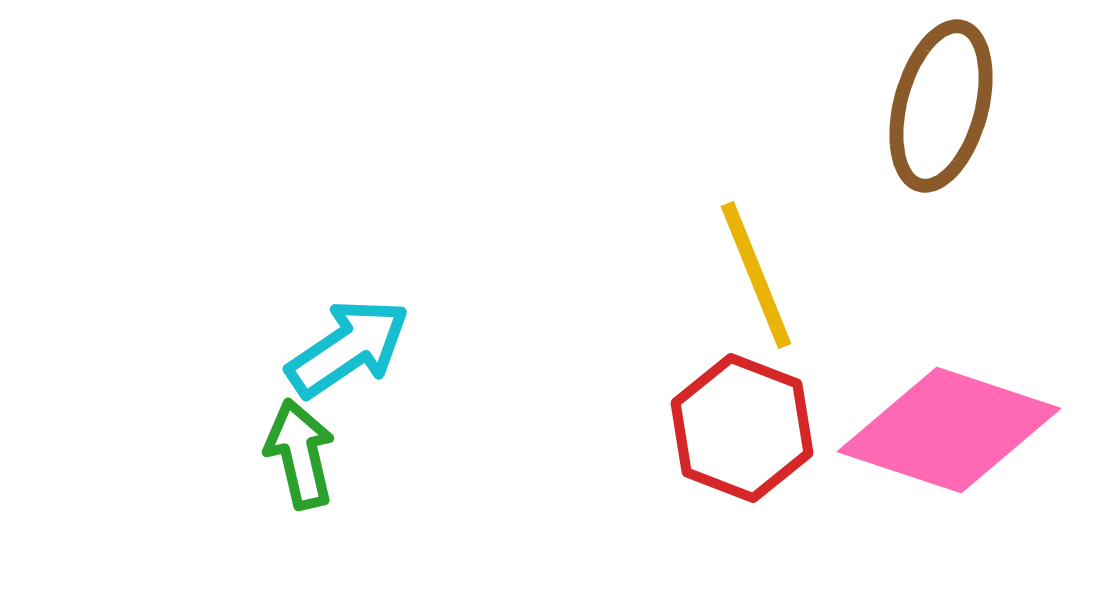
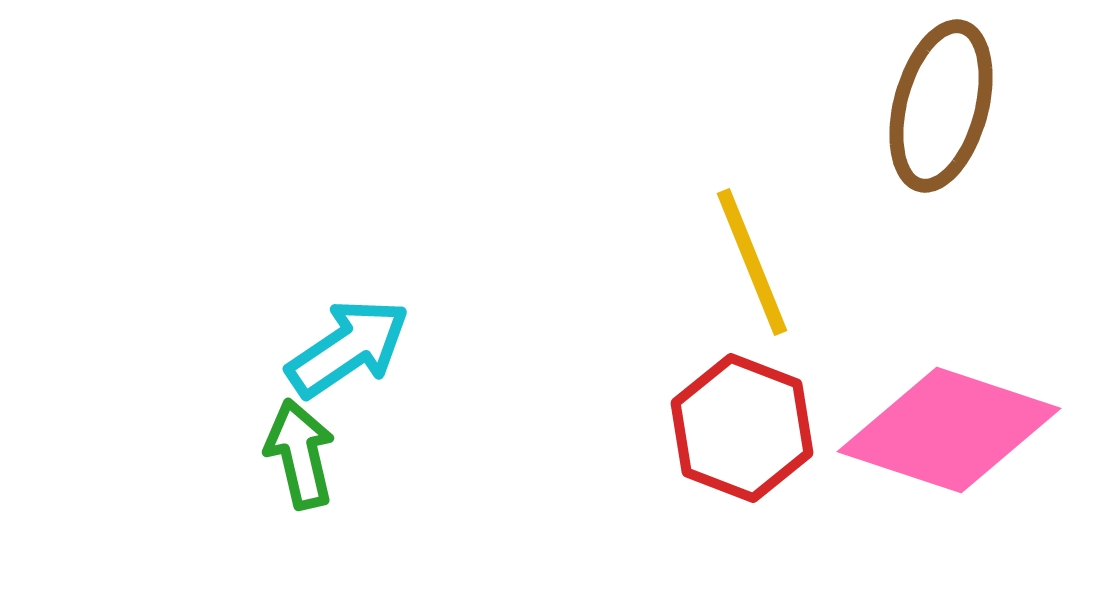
yellow line: moved 4 px left, 13 px up
